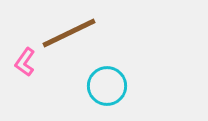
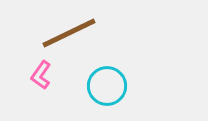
pink L-shape: moved 16 px right, 13 px down
